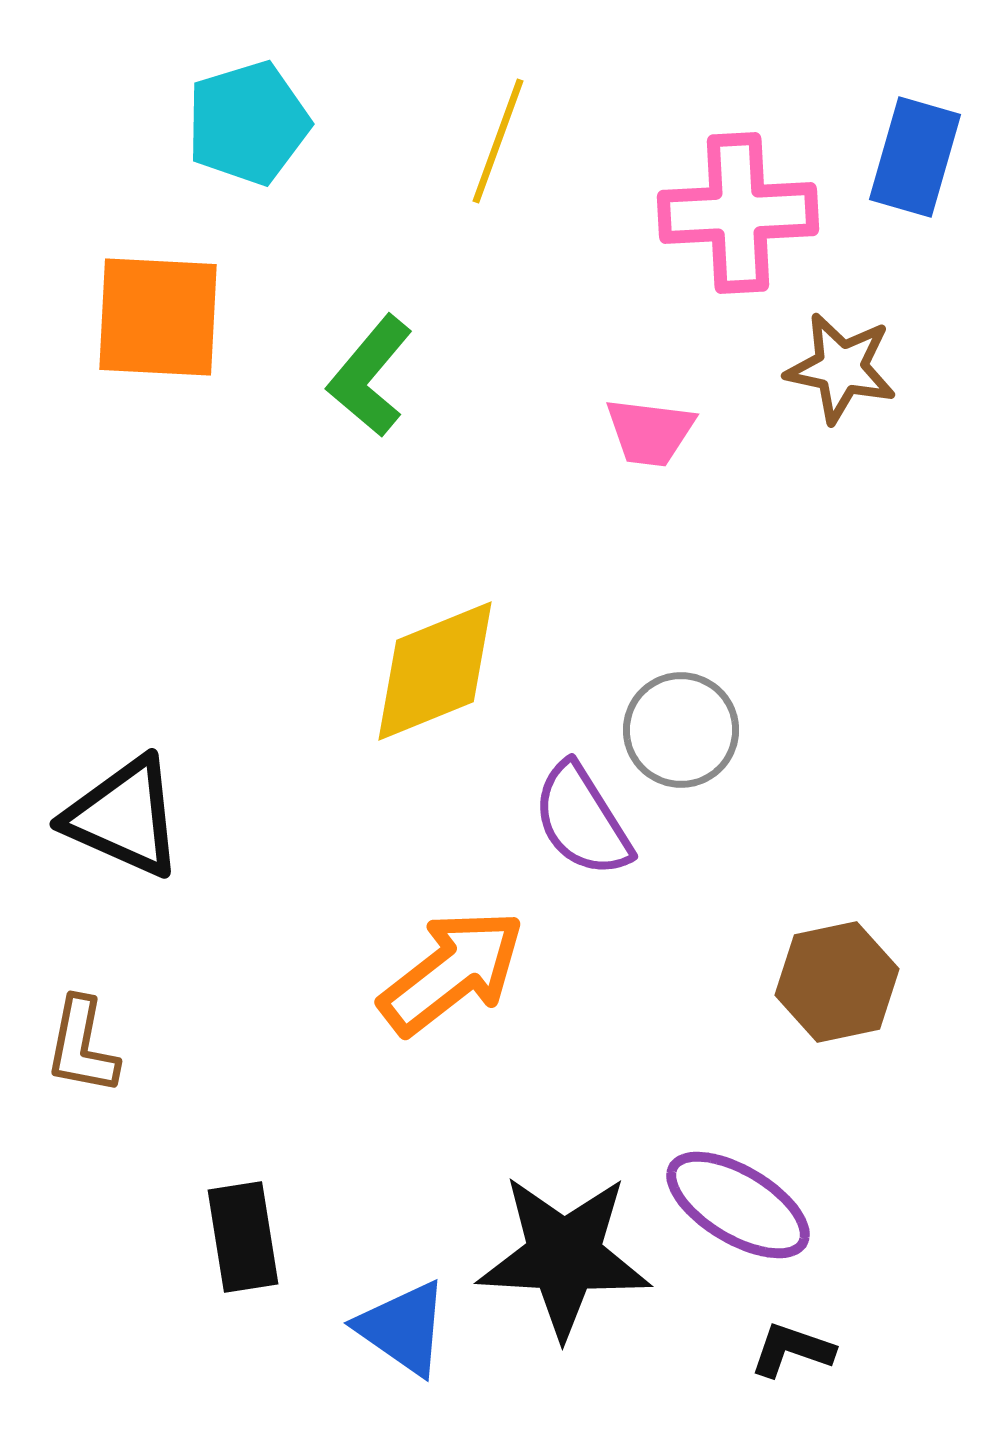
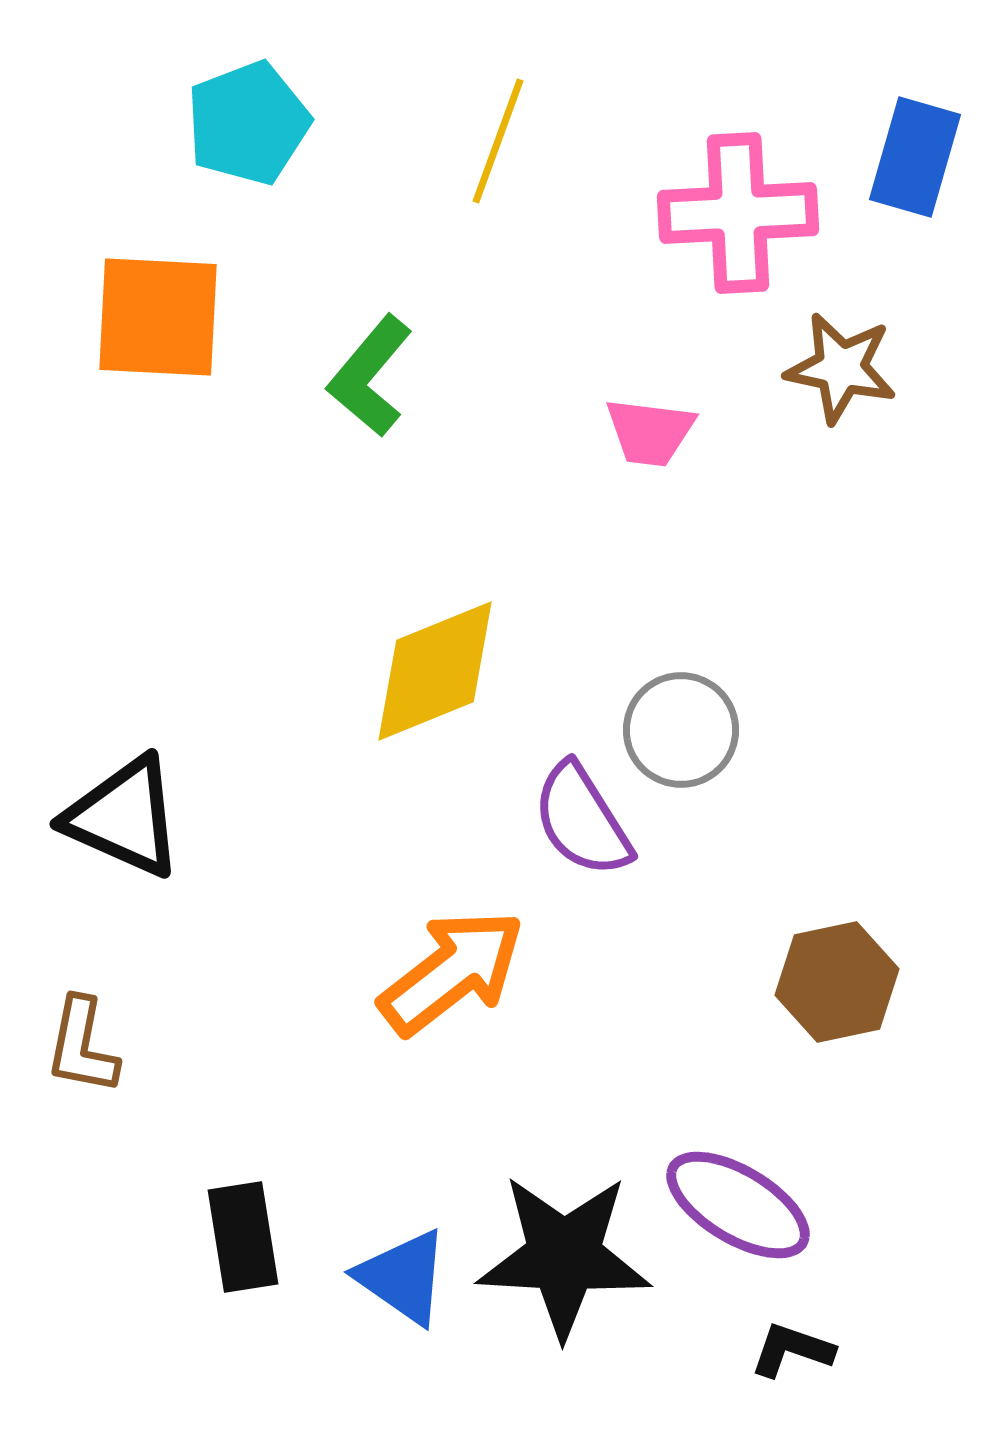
cyan pentagon: rotated 4 degrees counterclockwise
blue triangle: moved 51 px up
